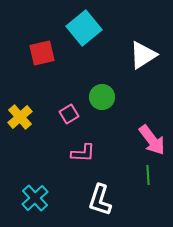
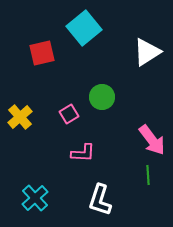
white triangle: moved 4 px right, 3 px up
